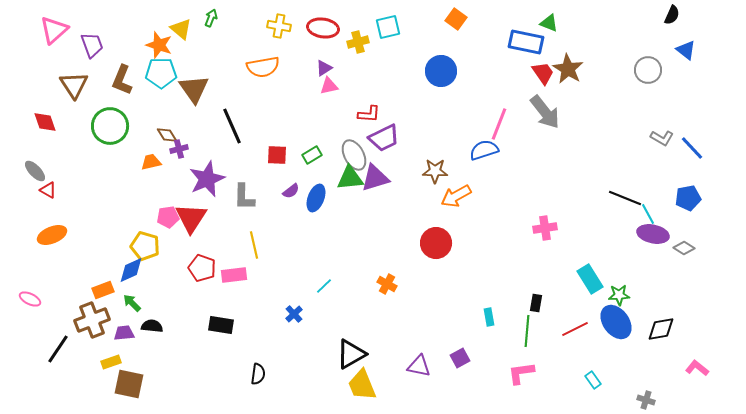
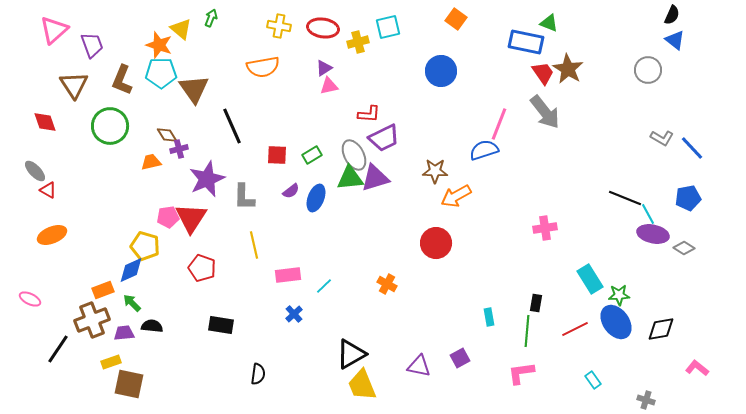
blue triangle at (686, 50): moved 11 px left, 10 px up
pink rectangle at (234, 275): moved 54 px right
